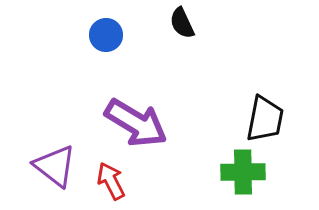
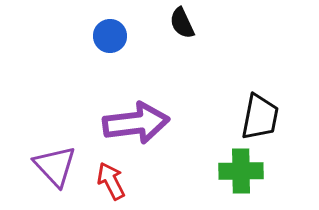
blue circle: moved 4 px right, 1 px down
black trapezoid: moved 5 px left, 2 px up
purple arrow: rotated 38 degrees counterclockwise
purple triangle: rotated 9 degrees clockwise
green cross: moved 2 px left, 1 px up
